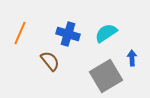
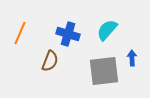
cyan semicircle: moved 1 px right, 3 px up; rotated 15 degrees counterclockwise
brown semicircle: rotated 60 degrees clockwise
gray square: moved 2 px left, 5 px up; rotated 24 degrees clockwise
